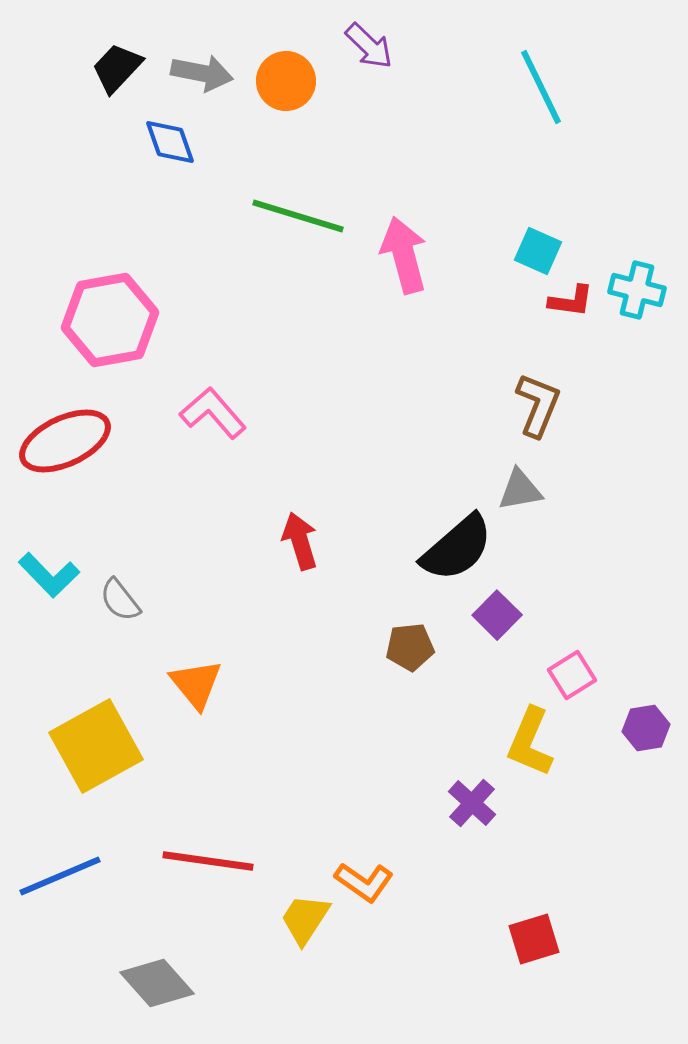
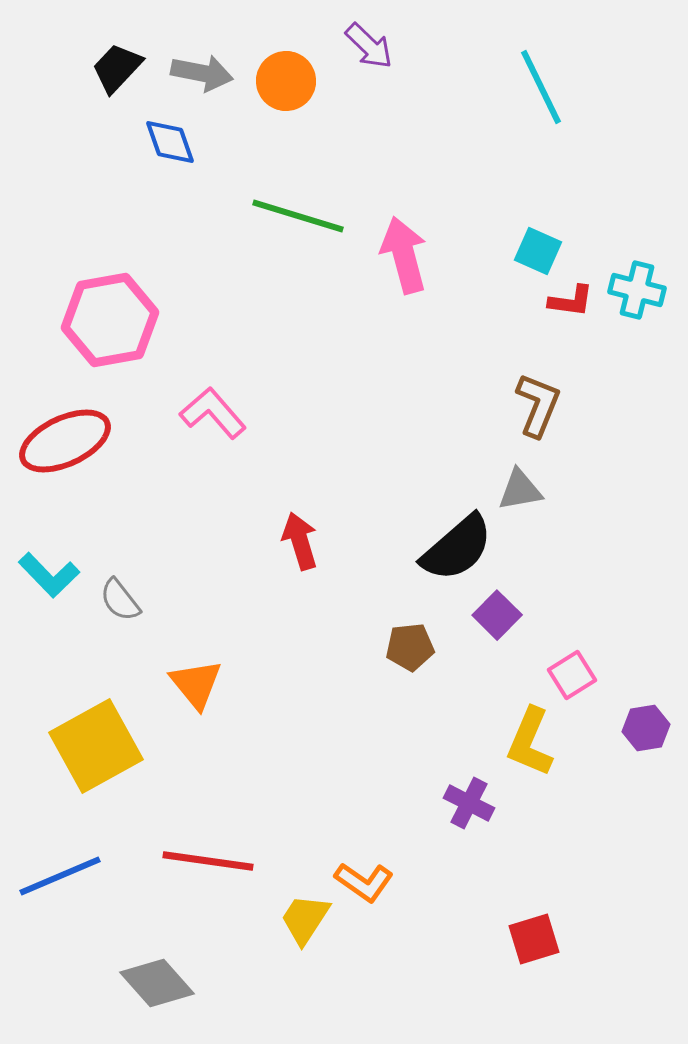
purple cross: moved 3 px left; rotated 15 degrees counterclockwise
